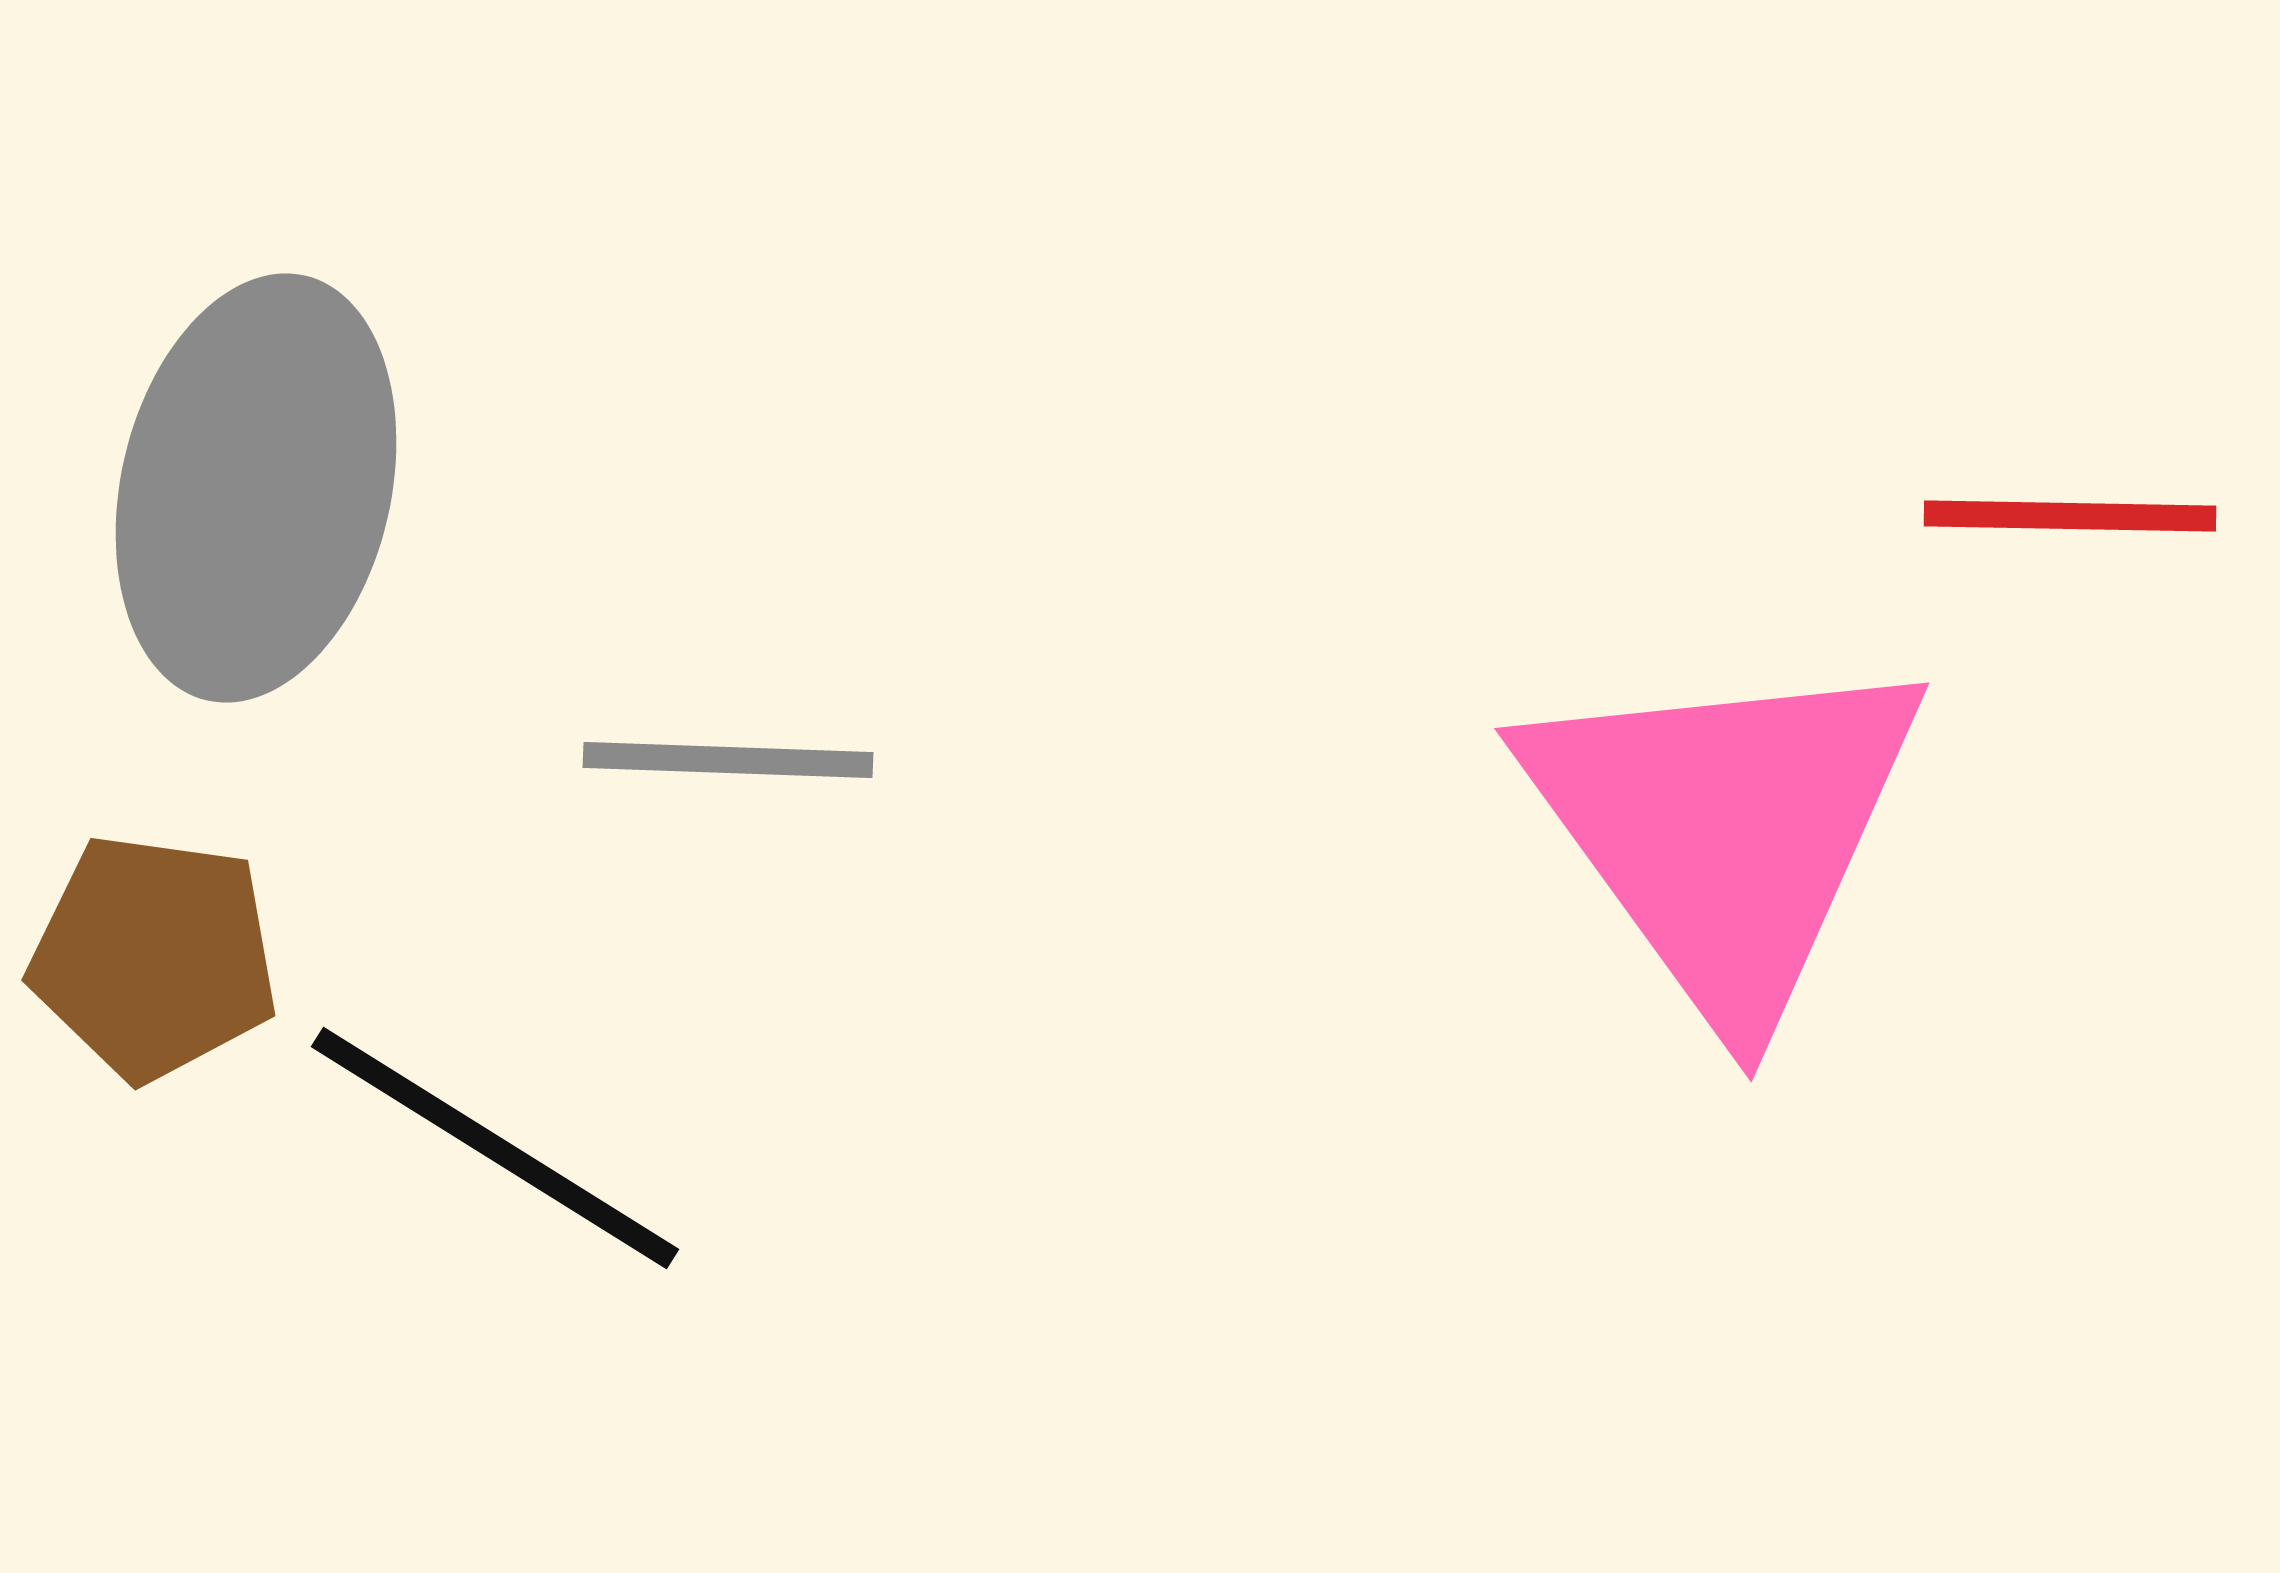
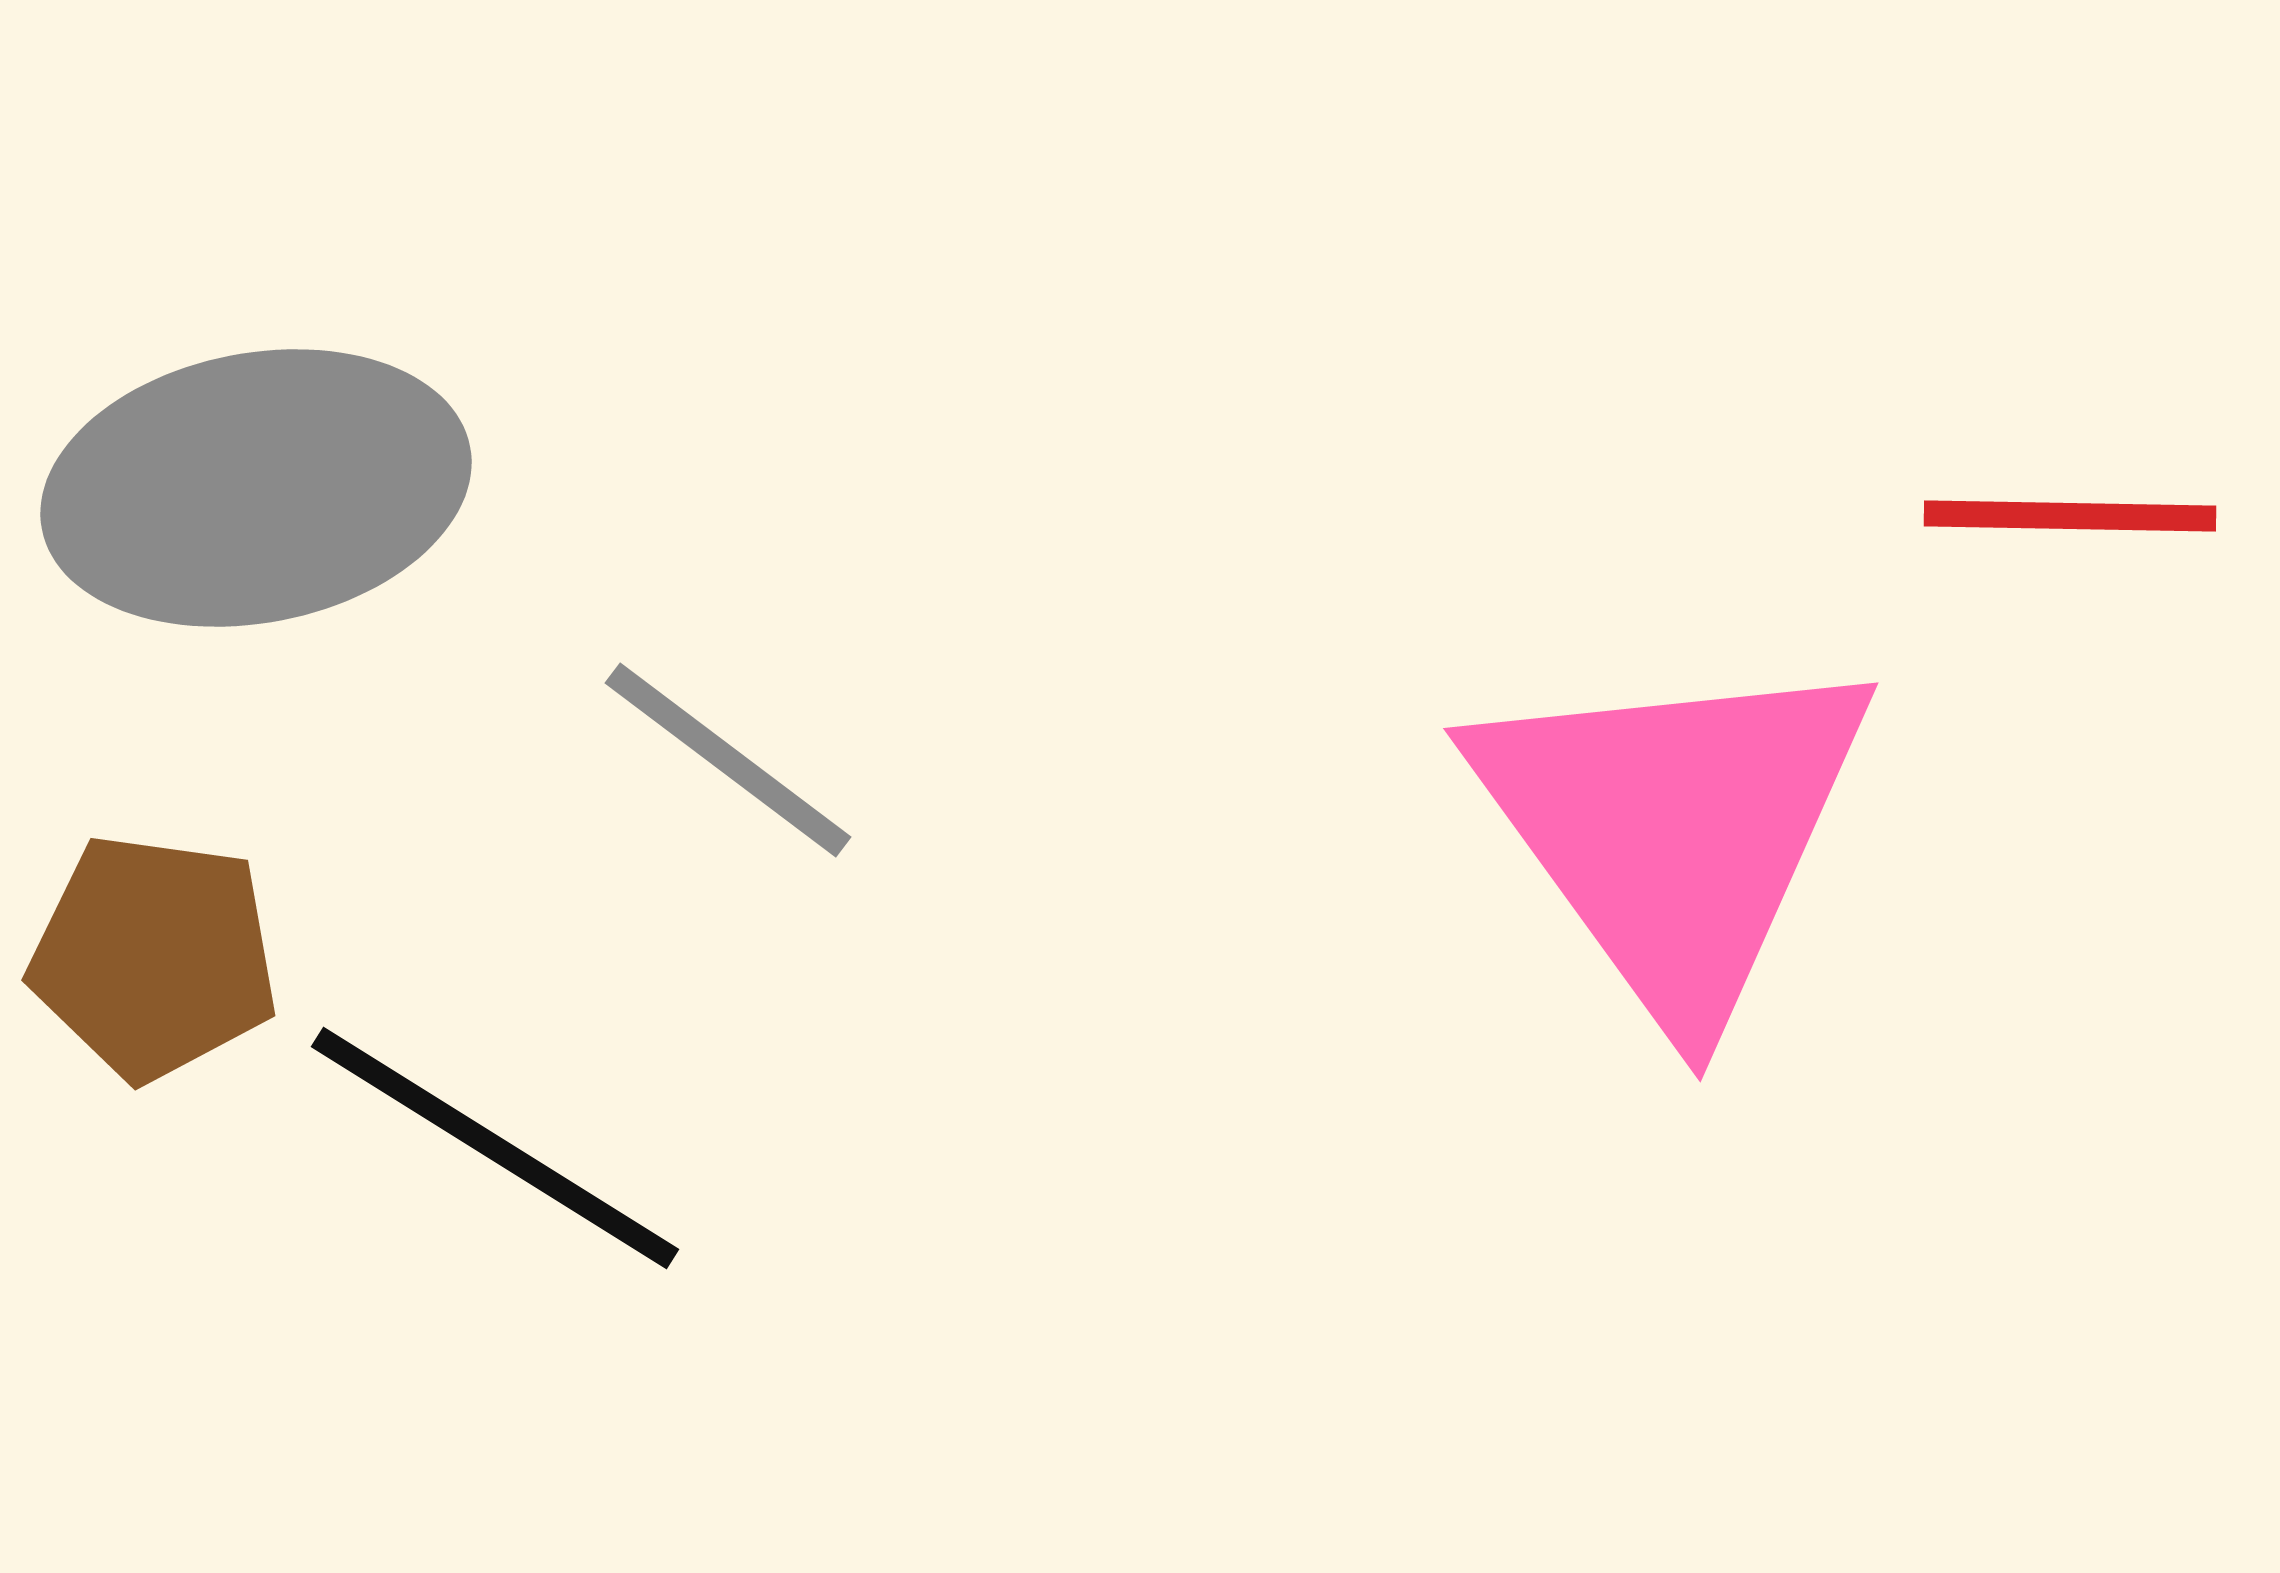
gray ellipse: rotated 66 degrees clockwise
gray line: rotated 35 degrees clockwise
pink triangle: moved 51 px left
